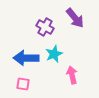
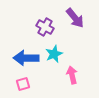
pink square: rotated 24 degrees counterclockwise
